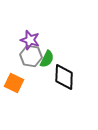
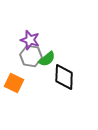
green semicircle: rotated 24 degrees clockwise
